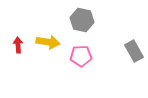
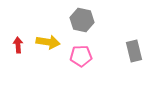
gray rectangle: rotated 15 degrees clockwise
